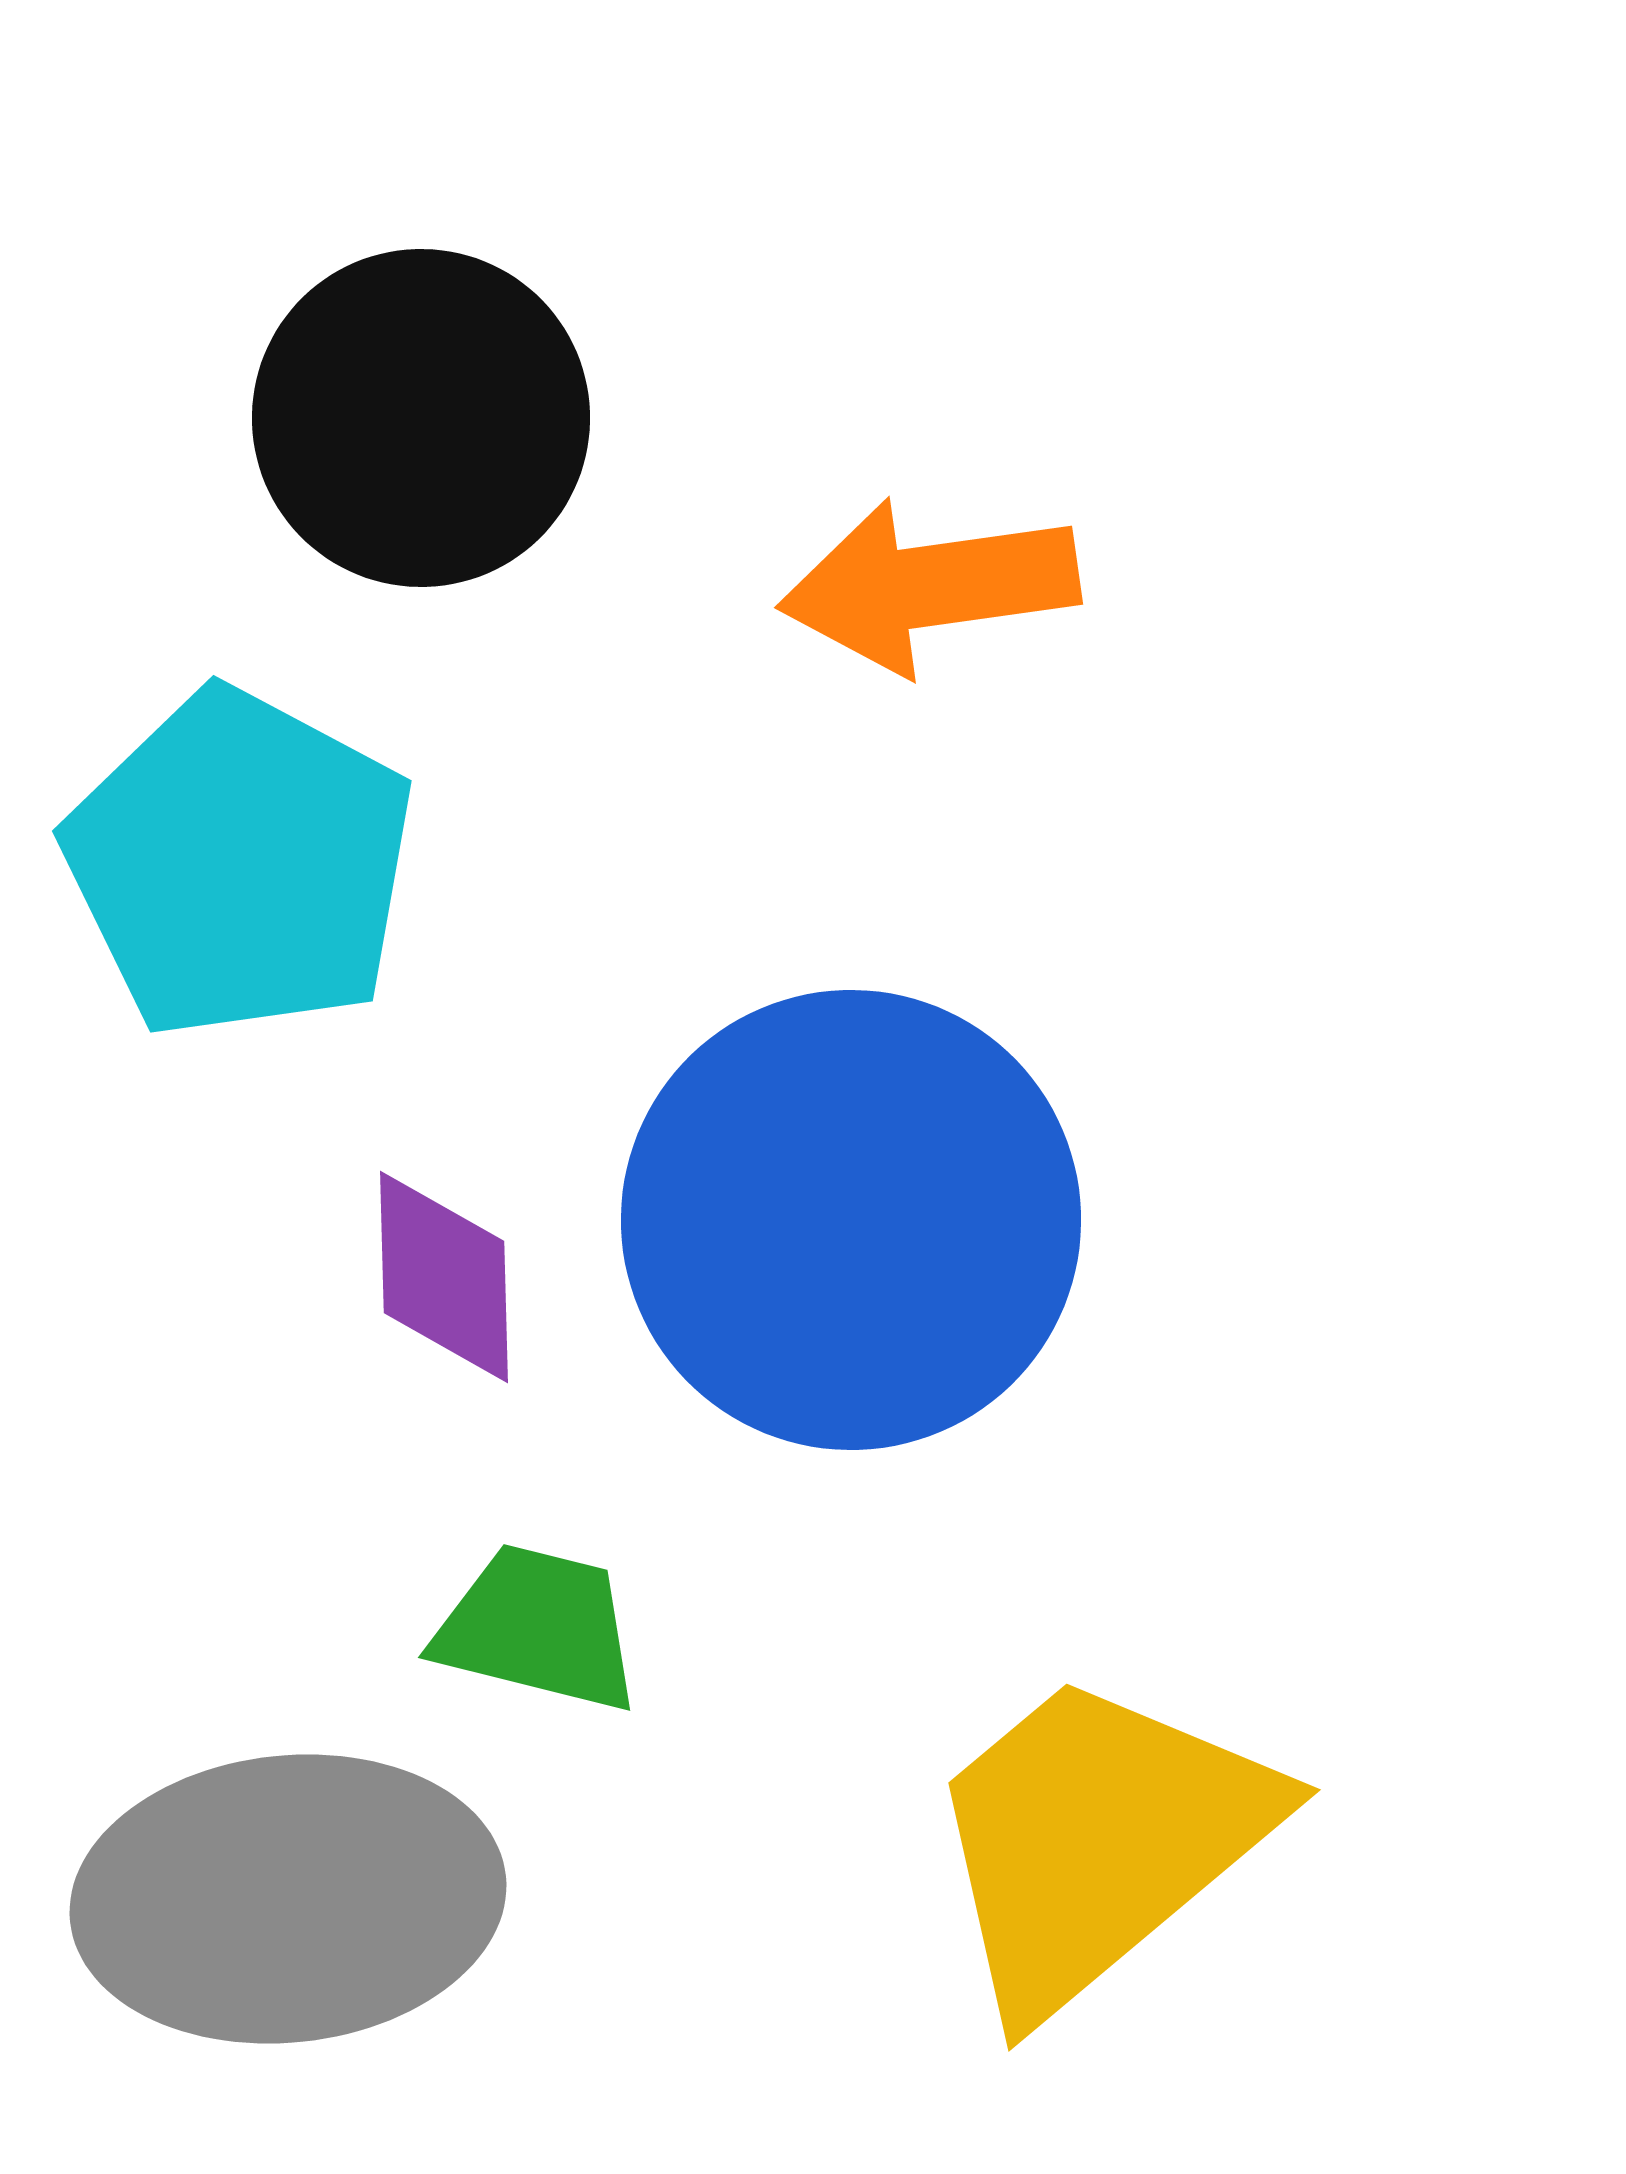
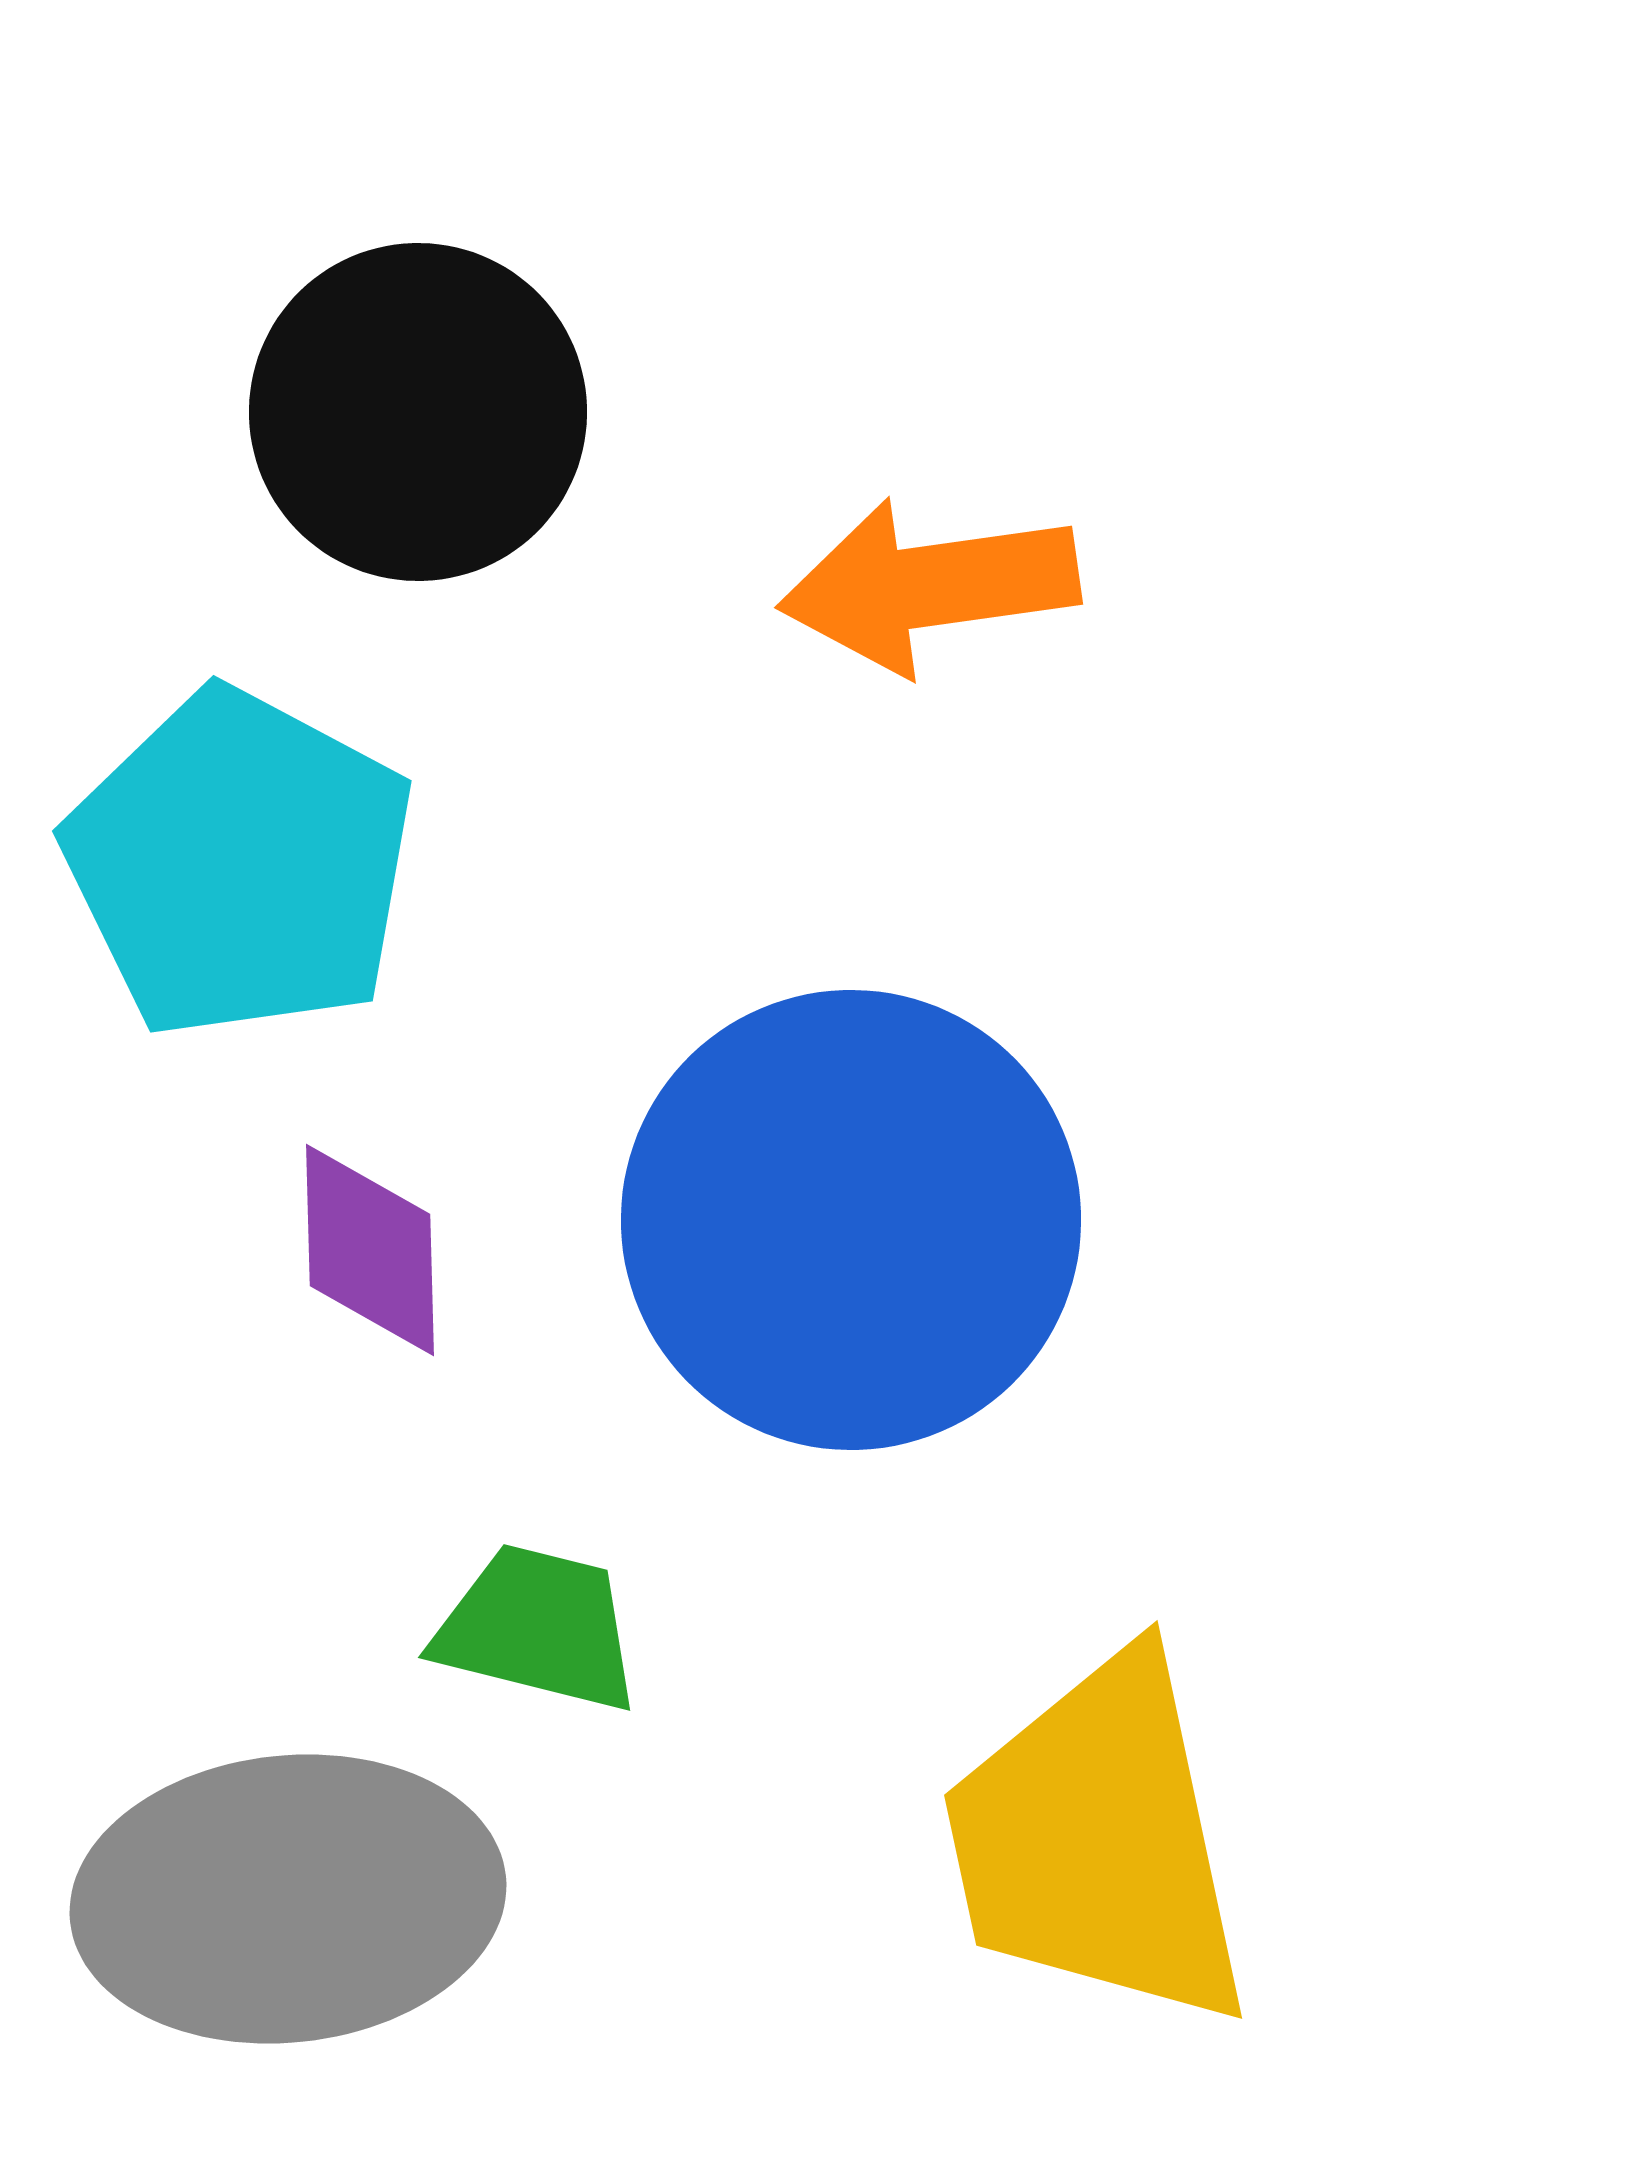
black circle: moved 3 px left, 6 px up
purple diamond: moved 74 px left, 27 px up
yellow trapezoid: rotated 62 degrees counterclockwise
